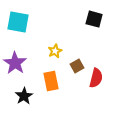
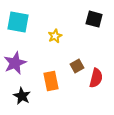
yellow star: moved 15 px up
purple star: rotated 15 degrees clockwise
black star: moved 2 px left; rotated 12 degrees counterclockwise
